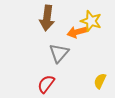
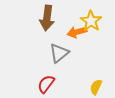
yellow star: rotated 15 degrees clockwise
gray triangle: rotated 10 degrees clockwise
yellow semicircle: moved 4 px left, 6 px down
